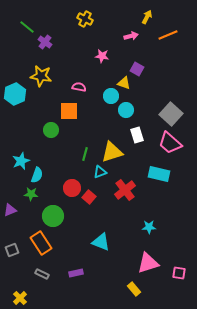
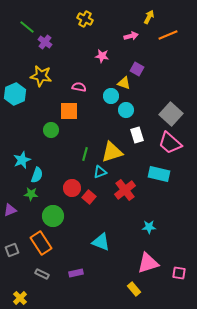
yellow arrow at (147, 17): moved 2 px right
cyan star at (21, 161): moved 1 px right, 1 px up
